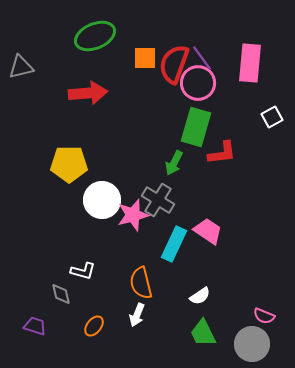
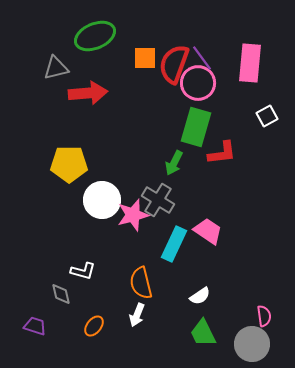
gray triangle: moved 35 px right, 1 px down
white square: moved 5 px left, 1 px up
pink semicircle: rotated 120 degrees counterclockwise
